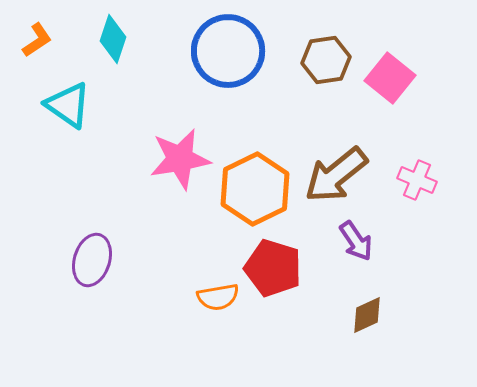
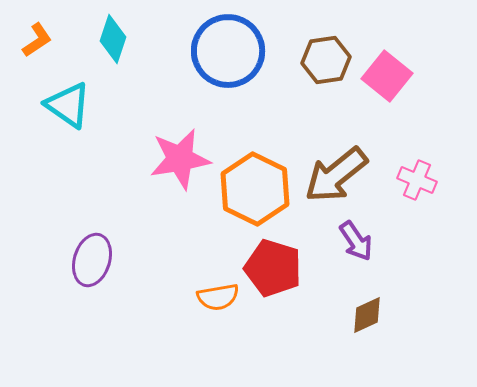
pink square: moved 3 px left, 2 px up
orange hexagon: rotated 8 degrees counterclockwise
